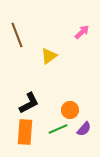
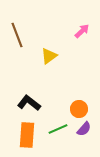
pink arrow: moved 1 px up
black L-shape: rotated 115 degrees counterclockwise
orange circle: moved 9 px right, 1 px up
orange rectangle: moved 2 px right, 3 px down
